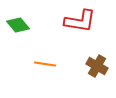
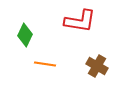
green diamond: moved 7 px right, 10 px down; rotated 65 degrees clockwise
